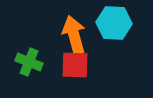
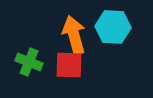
cyan hexagon: moved 1 px left, 4 px down
red square: moved 6 px left
